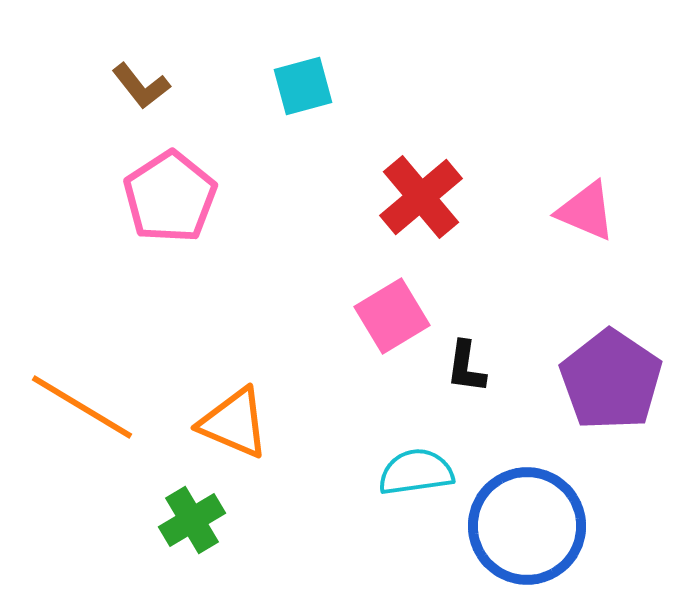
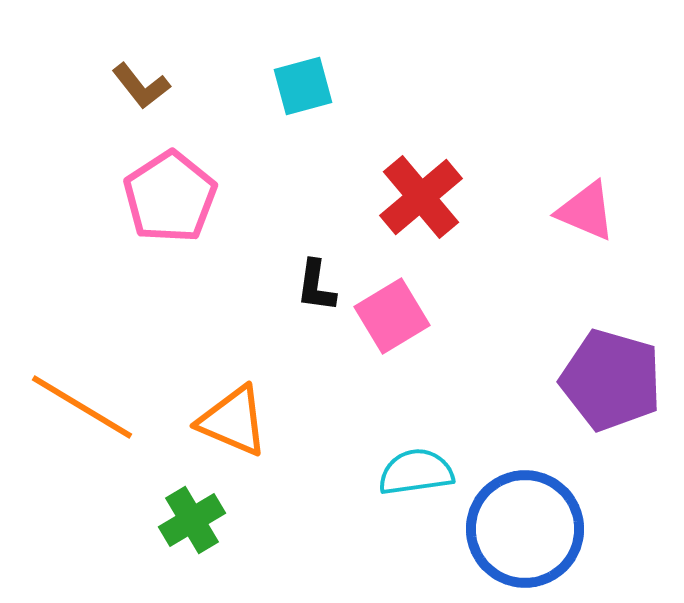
black L-shape: moved 150 px left, 81 px up
purple pentagon: rotated 18 degrees counterclockwise
orange triangle: moved 1 px left, 2 px up
blue circle: moved 2 px left, 3 px down
